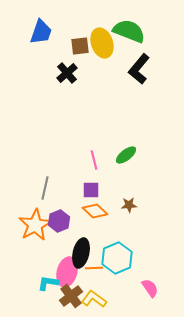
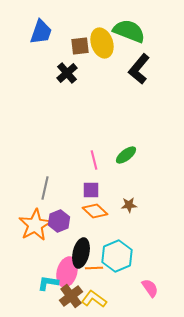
cyan hexagon: moved 2 px up
